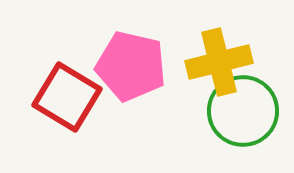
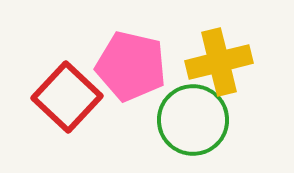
red square: rotated 12 degrees clockwise
green circle: moved 50 px left, 9 px down
